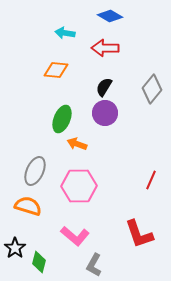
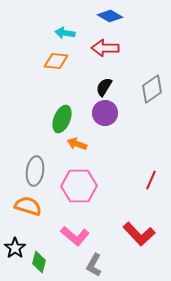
orange diamond: moved 9 px up
gray diamond: rotated 16 degrees clockwise
gray ellipse: rotated 16 degrees counterclockwise
red L-shape: rotated 24 degrees counterclockwise
